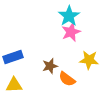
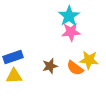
pink star: rotated 18 degrees clockwise
orange semicircle: moved 8 px right, 11 px up
yellow triangle: moved 9 px up
